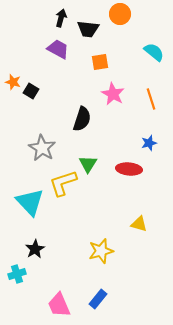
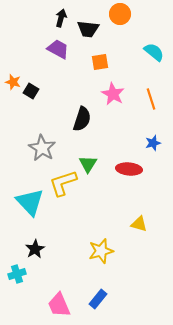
blue star: moved 4 px right
